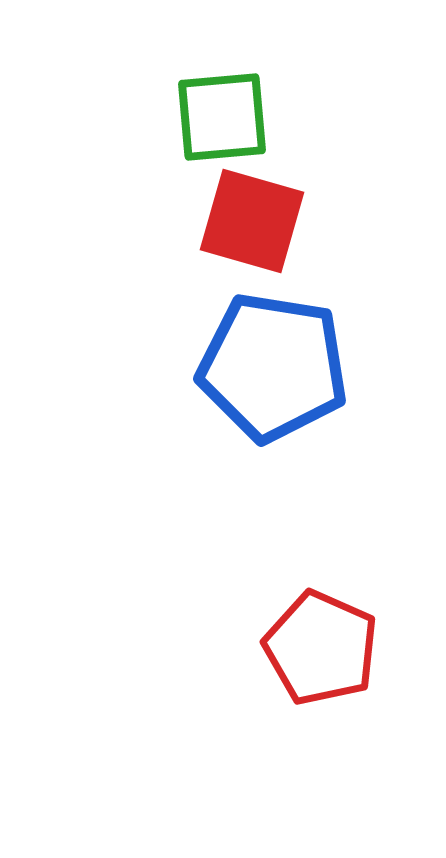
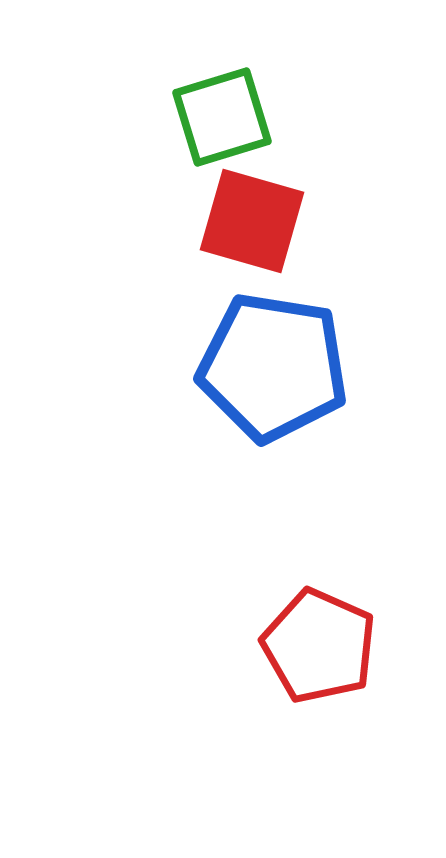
green square: rotated 12 degrees counterclockwise
red pentagon: moved 2 px left, 2 px up
